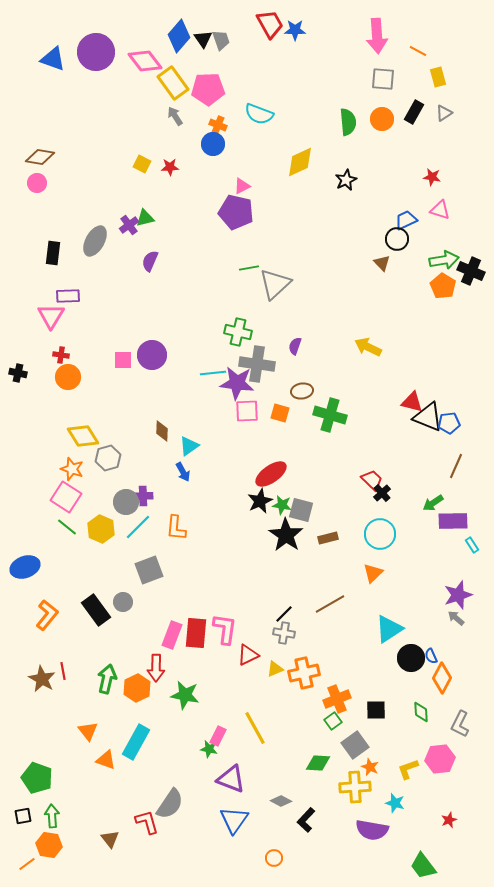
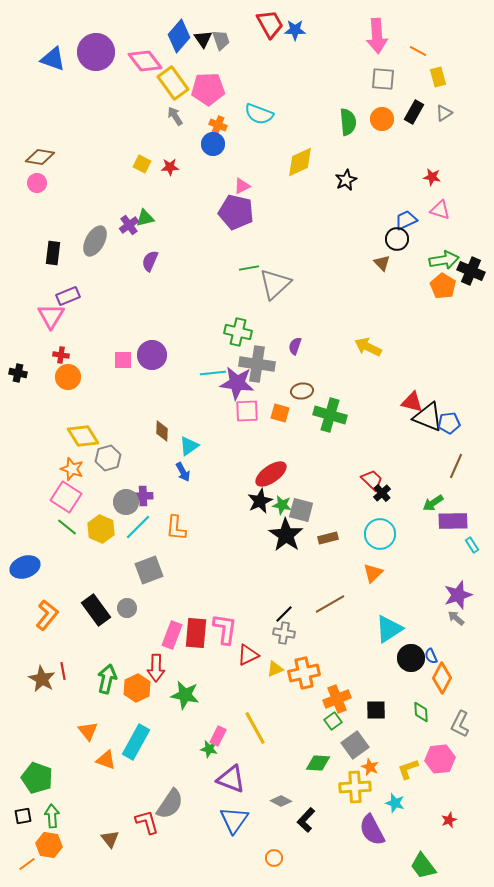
purple rectangle at (68, 296): rotated 20 degrees counterclockwise
gray circle at (123, 602): moved 4 px right, 6 px down
purple semicircle at (372, 830): rotated 52 degrees clockwise
